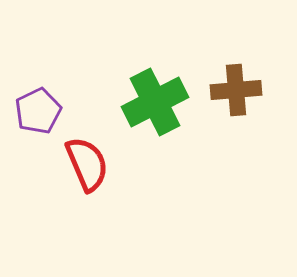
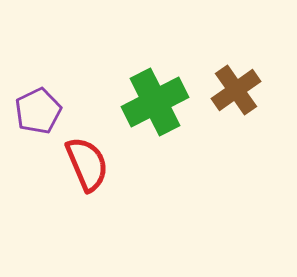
brown cross: rotated 30 degrees counterclockwise
